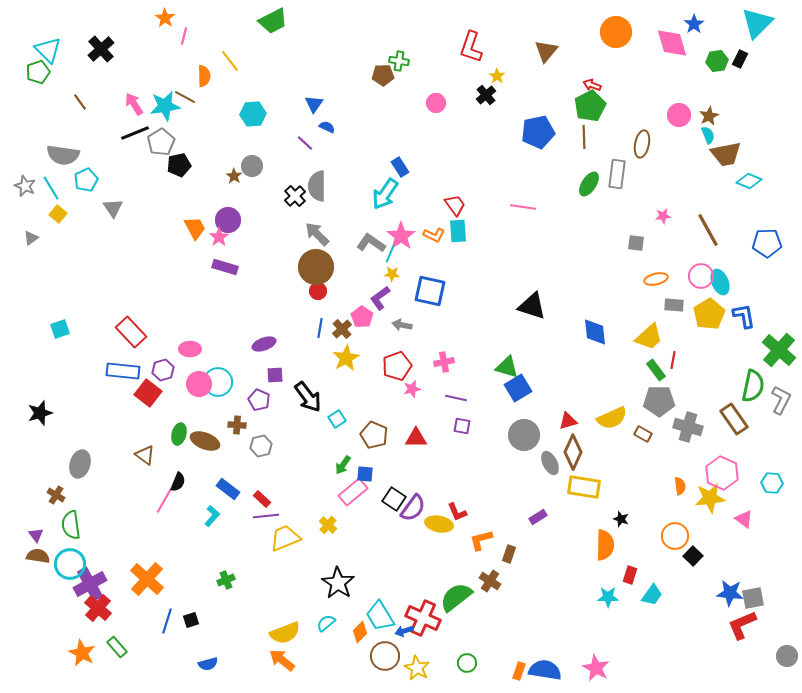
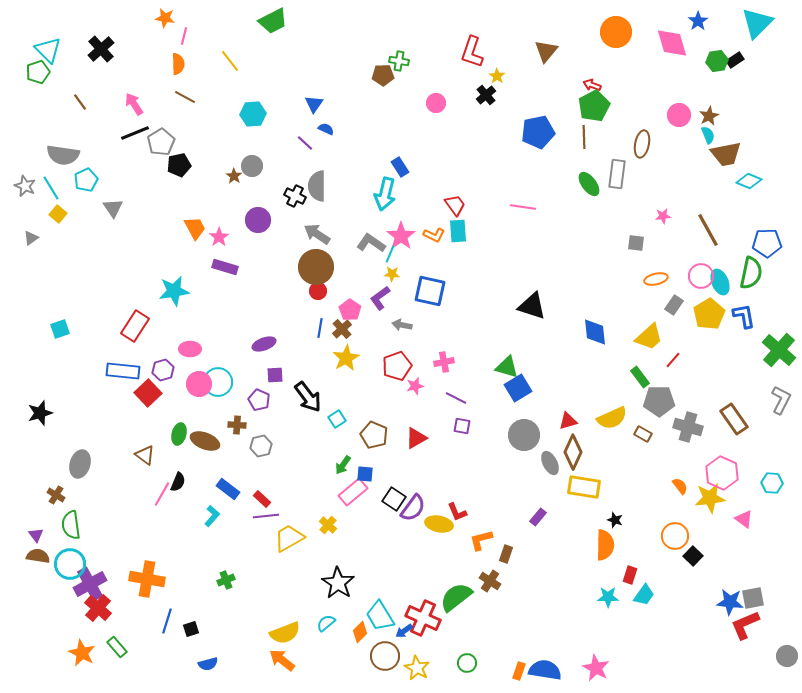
orange star at (165, 18): rotated 24 degrees counterclockwise
blue star at (694, 24): moved 4 px right, 3 px up
red L-shape at (471, 47): moved 1 px right, 5 px down
black rectangle at (740, 59): moved 5 px left, 1 px down; rotated 30 degrees clockwise
orange semicircle at (204, 76): moved 26 px left, 12 px up
cyan star at (165, 106): moved 9 px right, 185 px down
green pentagon at (590, 106): moved 4 px right
blue semicircle at (327, 127): moved 1 px left, 2 px down
green ellipse at (589, 184): rotated 70 degrees counterclockwise
cyan arrow at (385, 194): rotated 20 degrees counterclockwise
black cross at (295, 196): rotated 20 degrees counterclockwise
purple circle at (228, 220): moved 30 px right
gray arrow at (317, 234): rotated 12 degrees counterclockwise
gray rectangle at (674, 305): rotated 60 degrees counterclockwise
pink pentagon at (362, 317): moved 12 px left, 7 px up
red rectangle at (131, 332): moved 4 px right, 6 px up; rotated 76 degrees clockwise
red line at (673, 360): rotated 30 degrees clockwise
green rectangle at (656, 370): moved 16 px left, 7 px down
green semicircle at (753, 386): moved 2 px left, 113 px up
pink star at (412, 389): moved 3 px right, 3 px up
red square at (148, 393): rotated 8 degrees clockwise
purple line at (456, 398): rotated 15 degrees clockwise
red triangle at (416, 438): rotated 30 degrees counterclockwise
orange semicircle at (680, 486): rotated 30 degrees counterclockwise
pink line at (164, 501): moved 2 px left, 7 px up
purple rectangle at (538, 517): rotated 18 degrees counterclockwise
black star at (621, 519): moved 6 px left, 1 px down
yellow trapezoid at (285, 538): moved 4 px right; rotated 8 degrees counterclockwise
brown rectangle at (509, 554): moved 3 px left
orange cross at (147, 579): rotated 32 degrees counterclockwise
blue star at (730, 593): moved 9 px down
cyan trapezoid at (652, 595): moved 8 px left
black square at (191, 620): moved 9 px down
red L-shape at (742, 625): moved 3 px right
blue arrow at (404, 631): rotated 18 degrees counterclockwise
